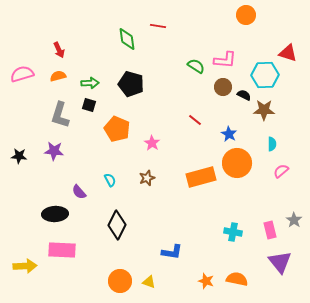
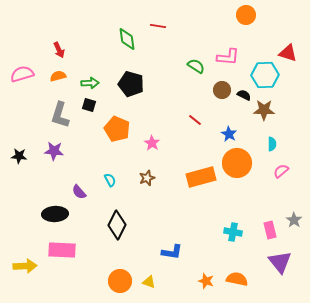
pink L-shape at (225, 60): moved 3 px right, 3 px up
brown circle at (223, 87): moved 1 px left, 3 px down
